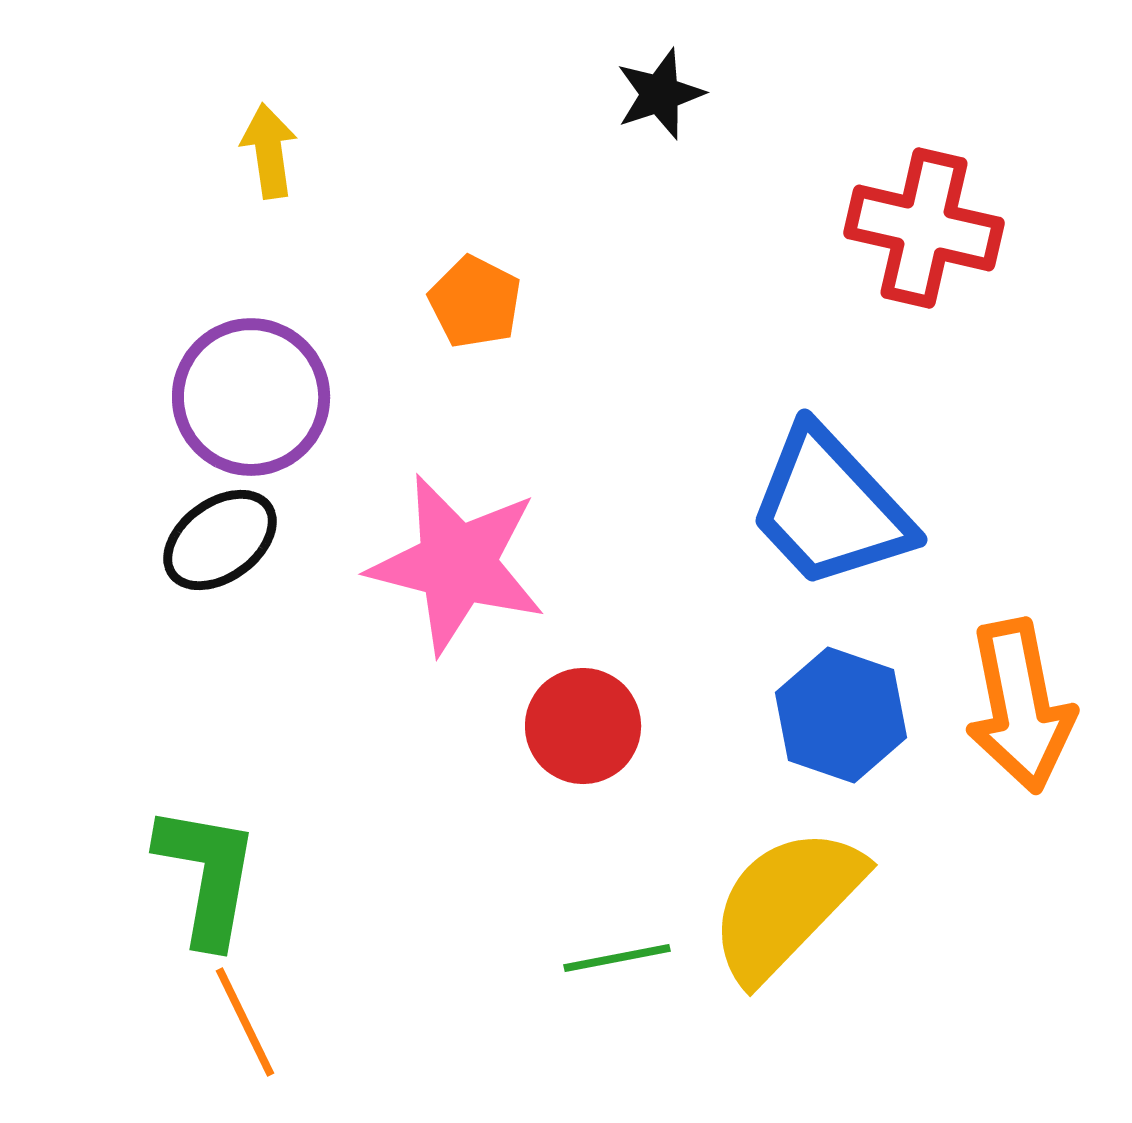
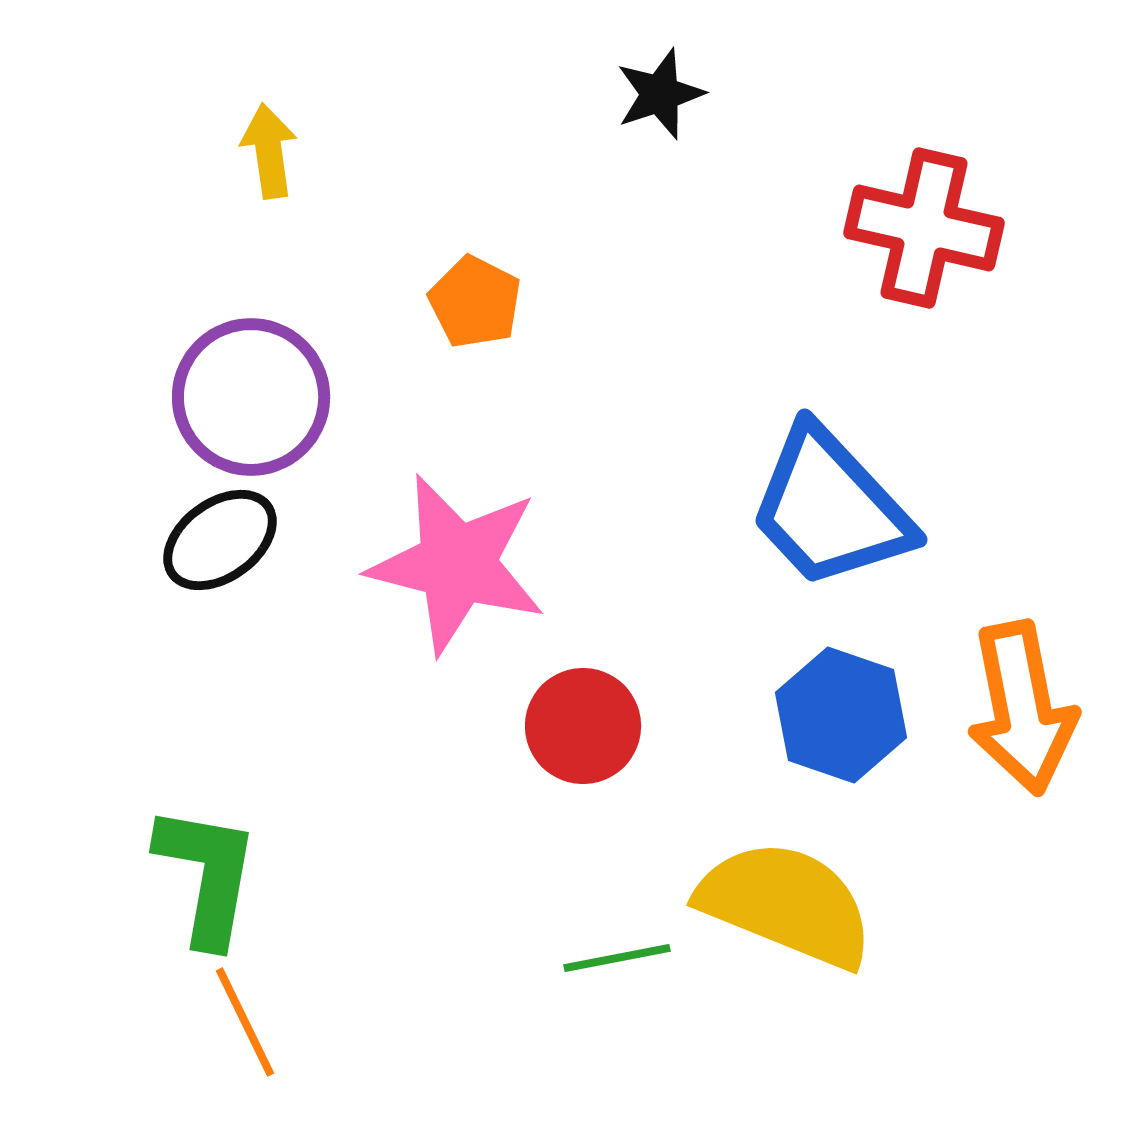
orange arrow: moved 2 px right, 2 px down
yellow semicircle: rotated 68 degrees clockwise
